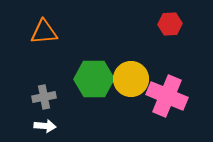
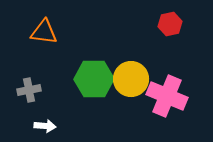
red hexagon: rotated 10 degrees counterclockwise
orange triangle: rotated 12 degrees clockwise
gray cross: moved 15 px left, 7 px up
